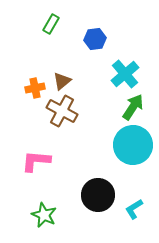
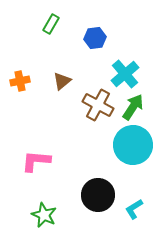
blue hexagon: moved 1 px up
orange cross: moved 15 px left, 7 px up
brown cross: moved 36 px right, 6 px up
